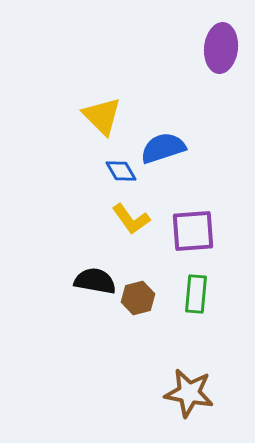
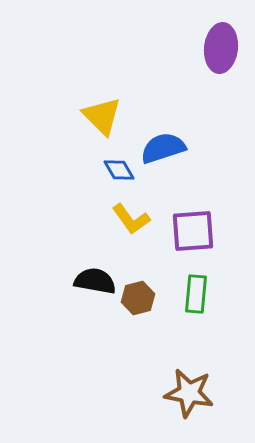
blue diamond: moved 2 px left, 1 px up
